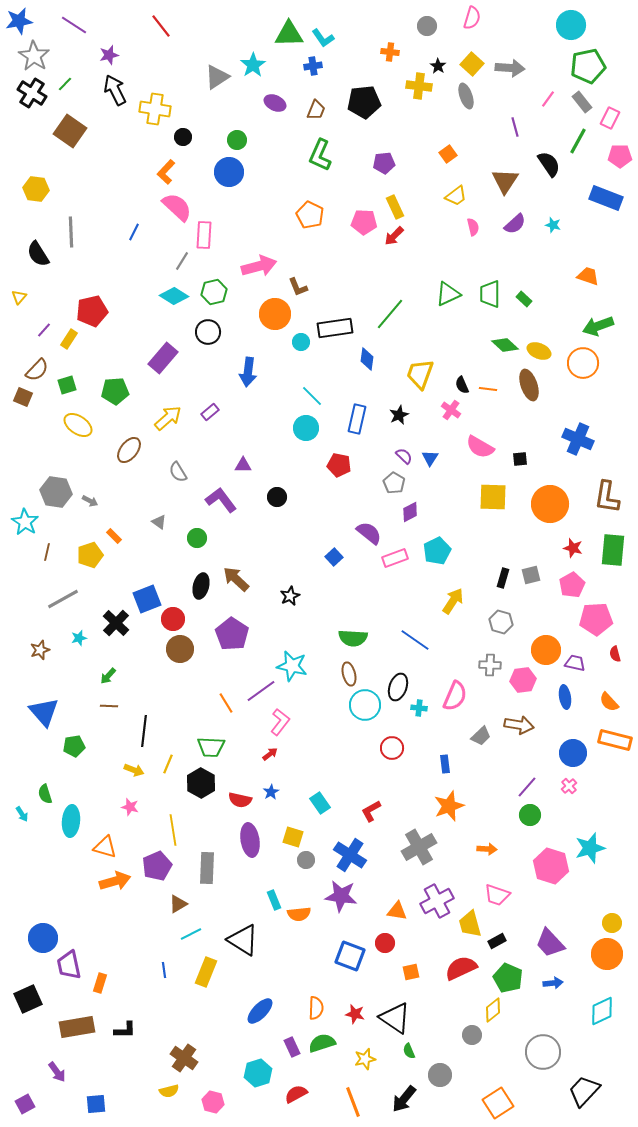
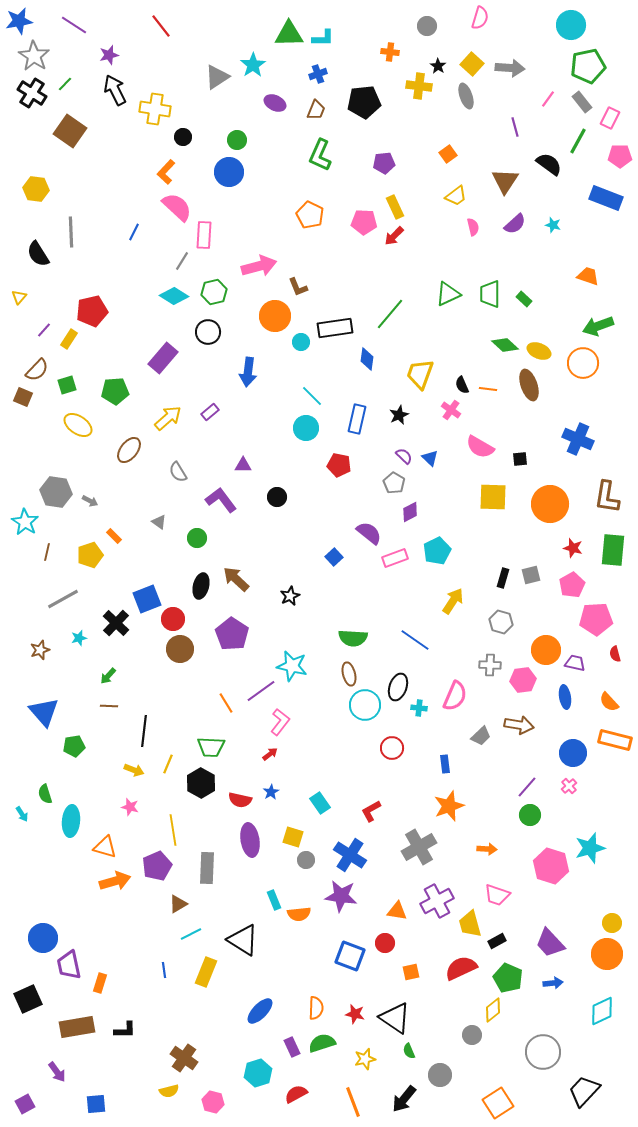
pink semicircle at (472, 18): moved 8 px right
cyan L-shape at (323, 38): rotated 55 degrees counterclockwise
blue cross at (313, 66): moved 5 px right, 8 px down; rotated 12 degrees counterclockwise
black semicircle at (549, 164): rotated 20 degrees counterclockwise
orange circle at (275, 314): moved 2 px down
blue triangle at (430, 458): rotated 18 degrees counterclockwise
